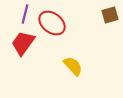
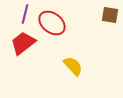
brown square: rotated 24 degrees clockwise
red trapezoid: rotated 16 degrees clockwise
